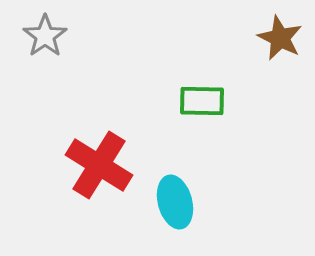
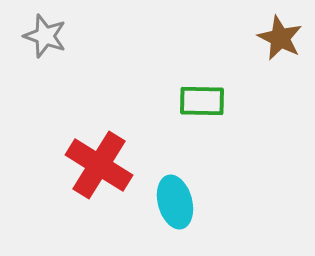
gray star: rotated 18 degrees counterclockwise
